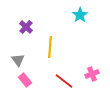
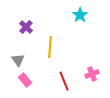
red line: rotated 30 degrees clockwise
